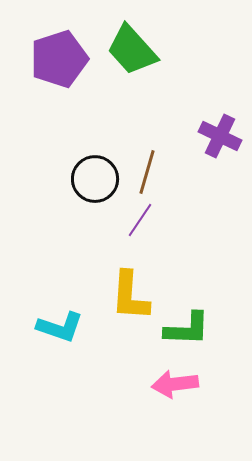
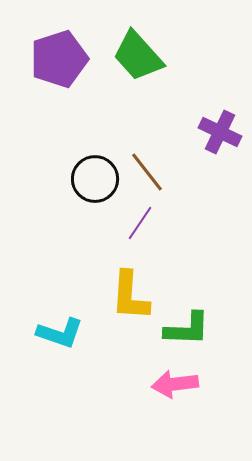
green trapezoid: moved 6 px right, 6 px down
purple cross: moved 4 px up
brown line: rotated 54 degrees counterclockwise
purple line: moved 3 px down
cyan L-shape: moved 6 px down
